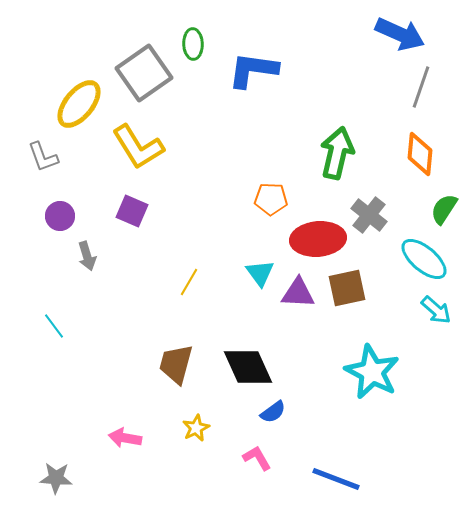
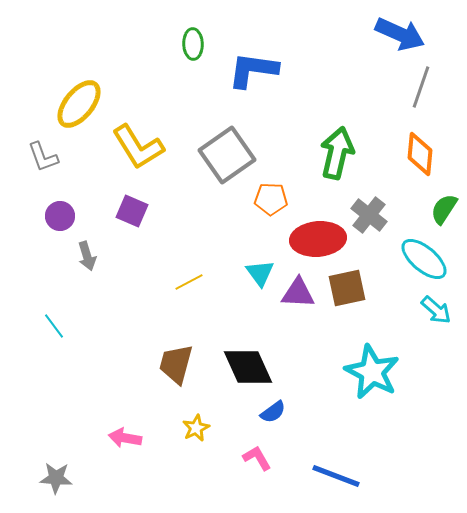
gray square: moved 83 px right, 82 px down
yellow line: rotated 32 degrees clockwise
blue line: moved 3 px up
